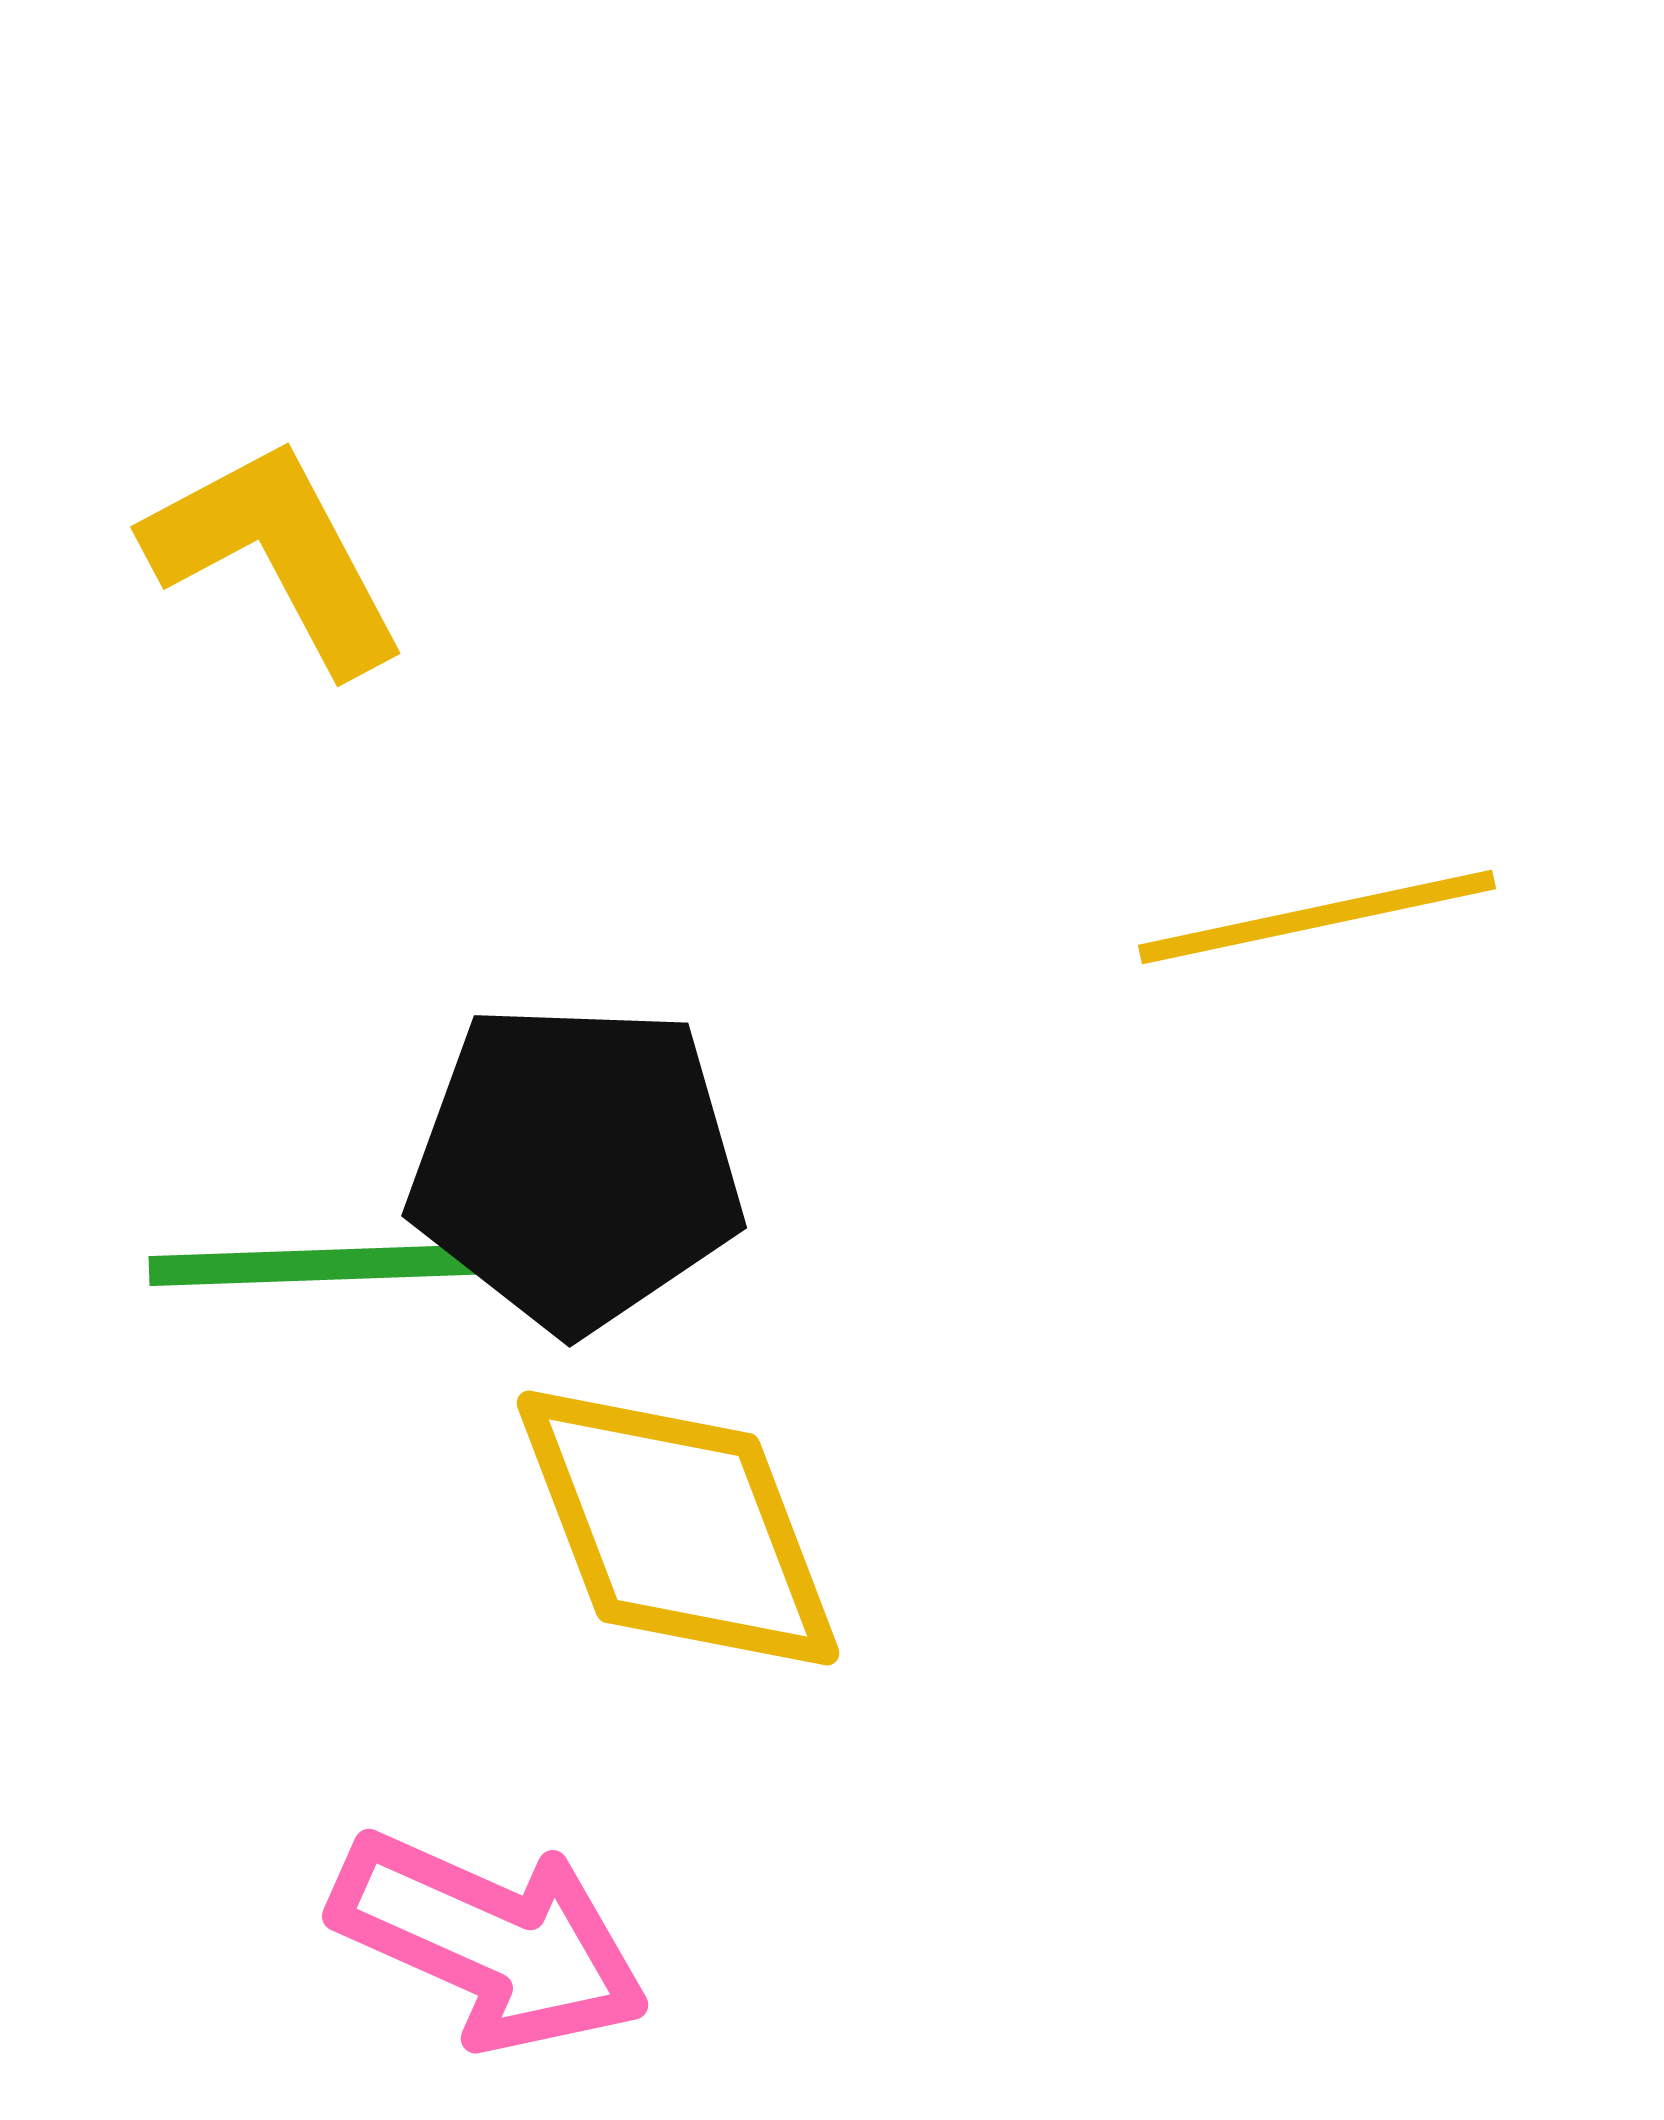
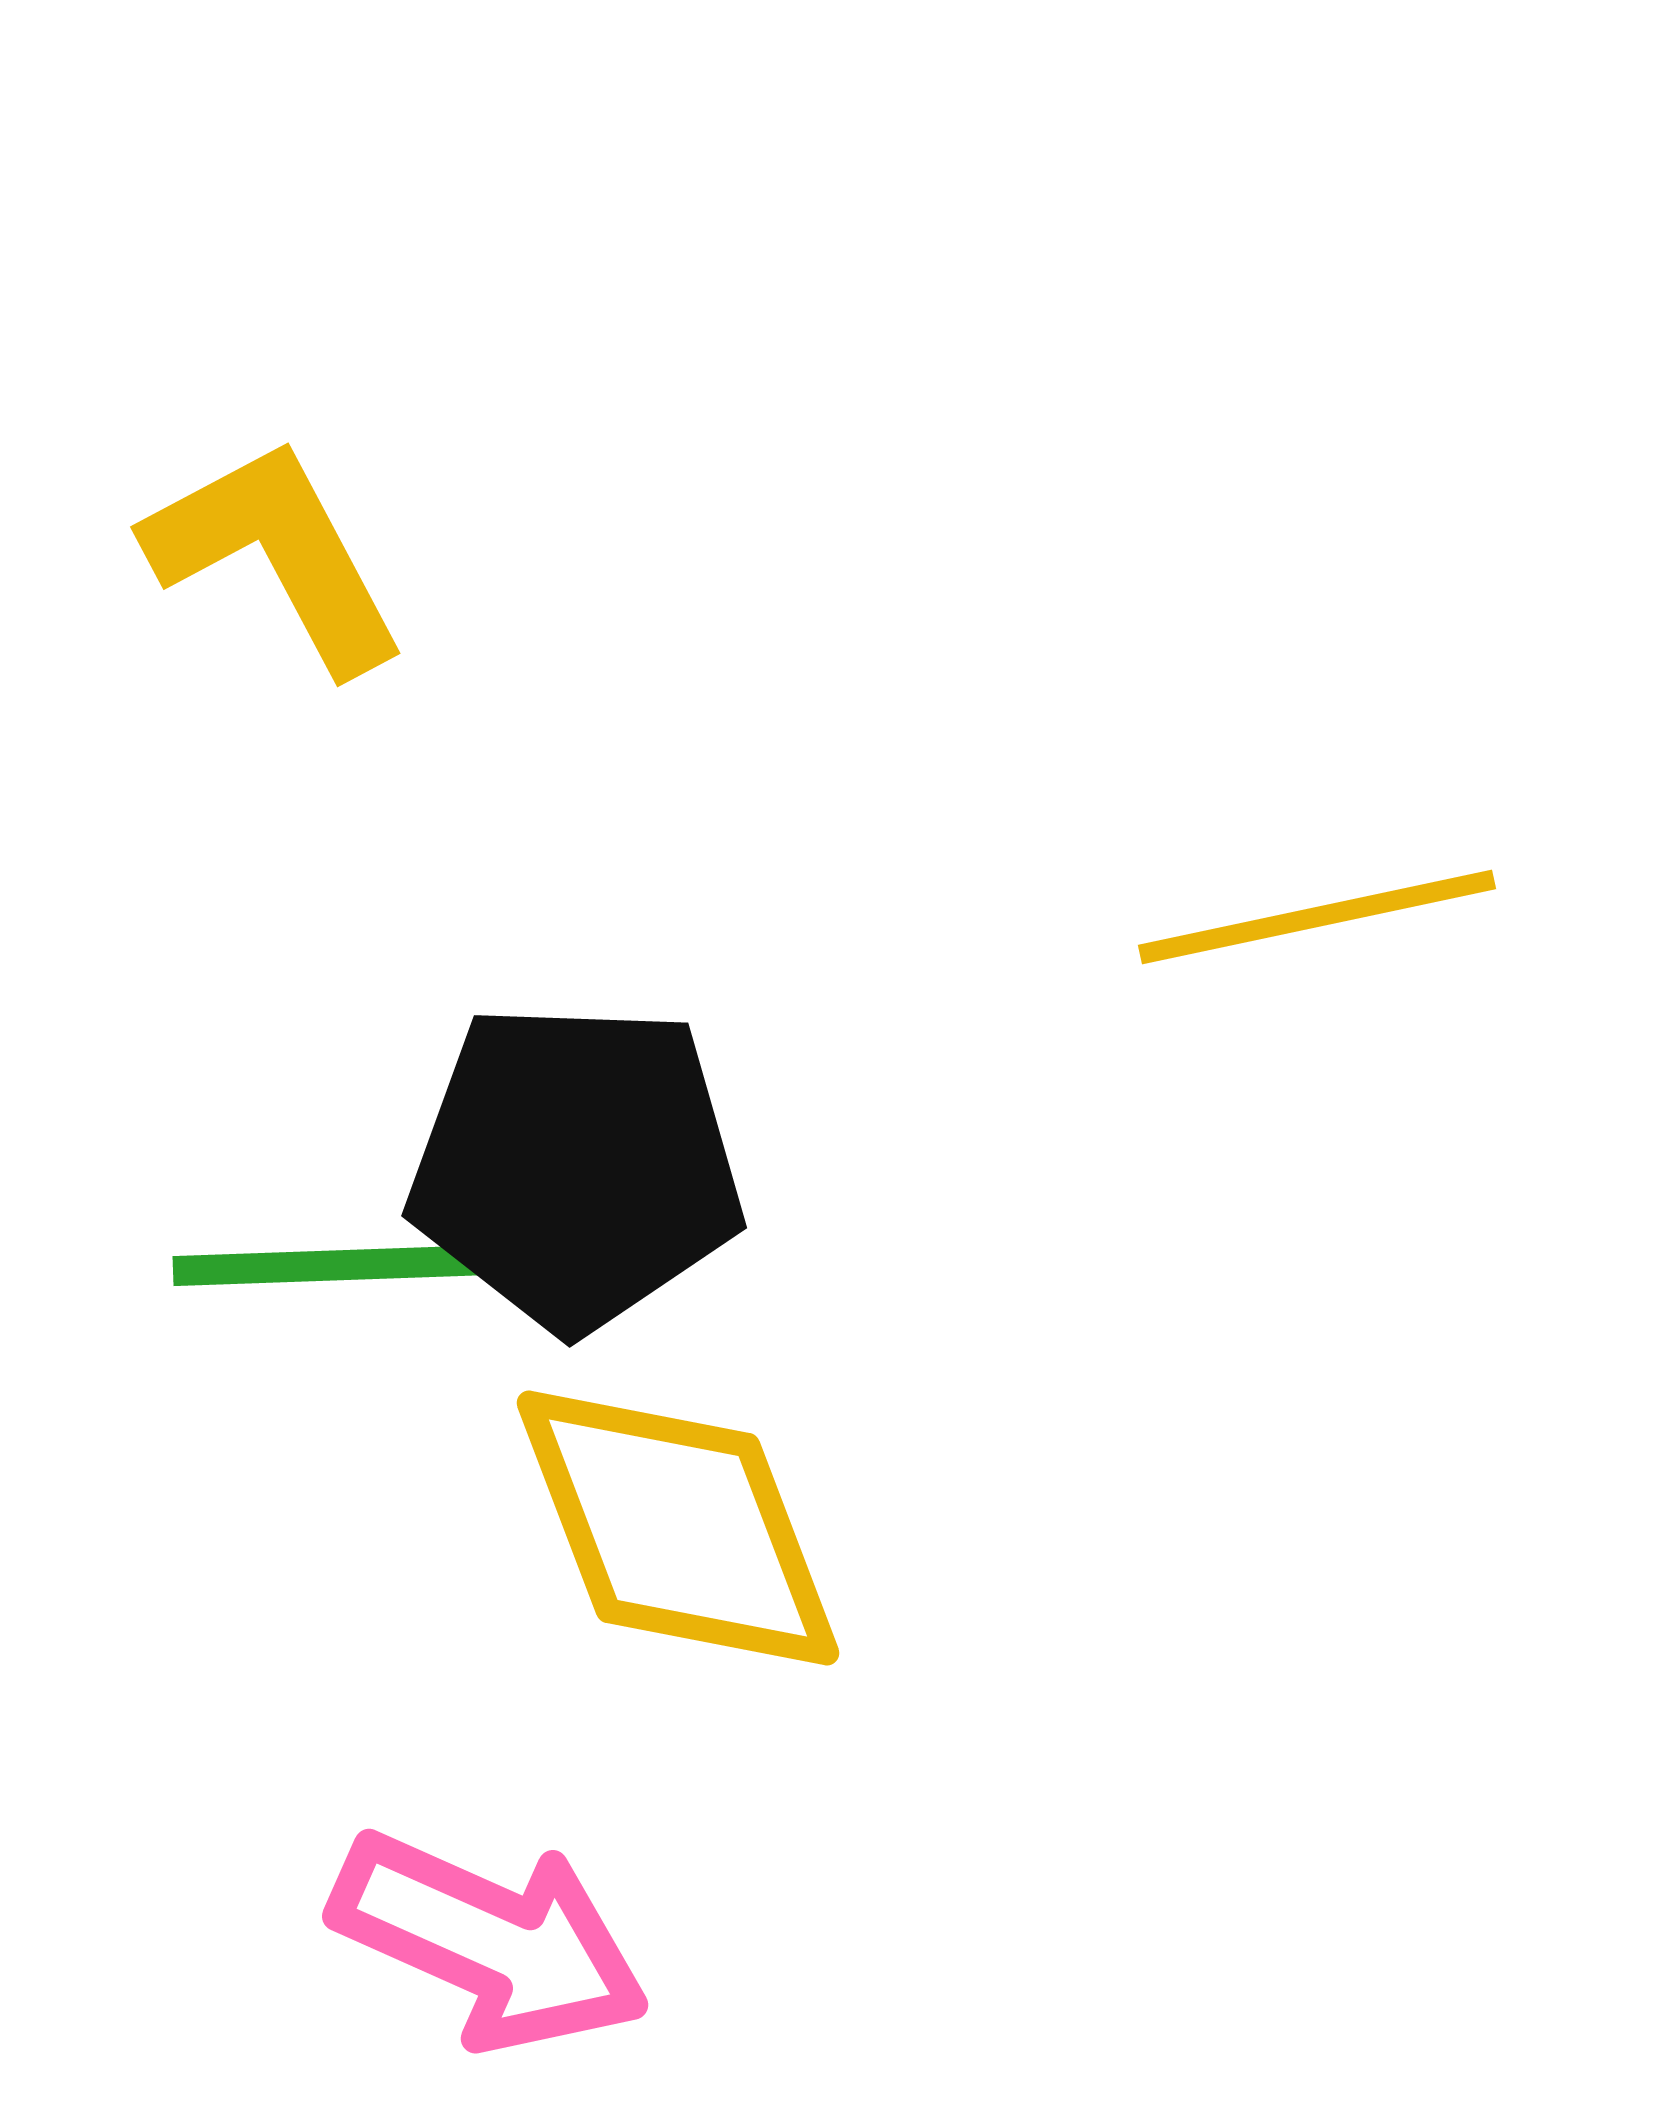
green line: moved 24 px right
